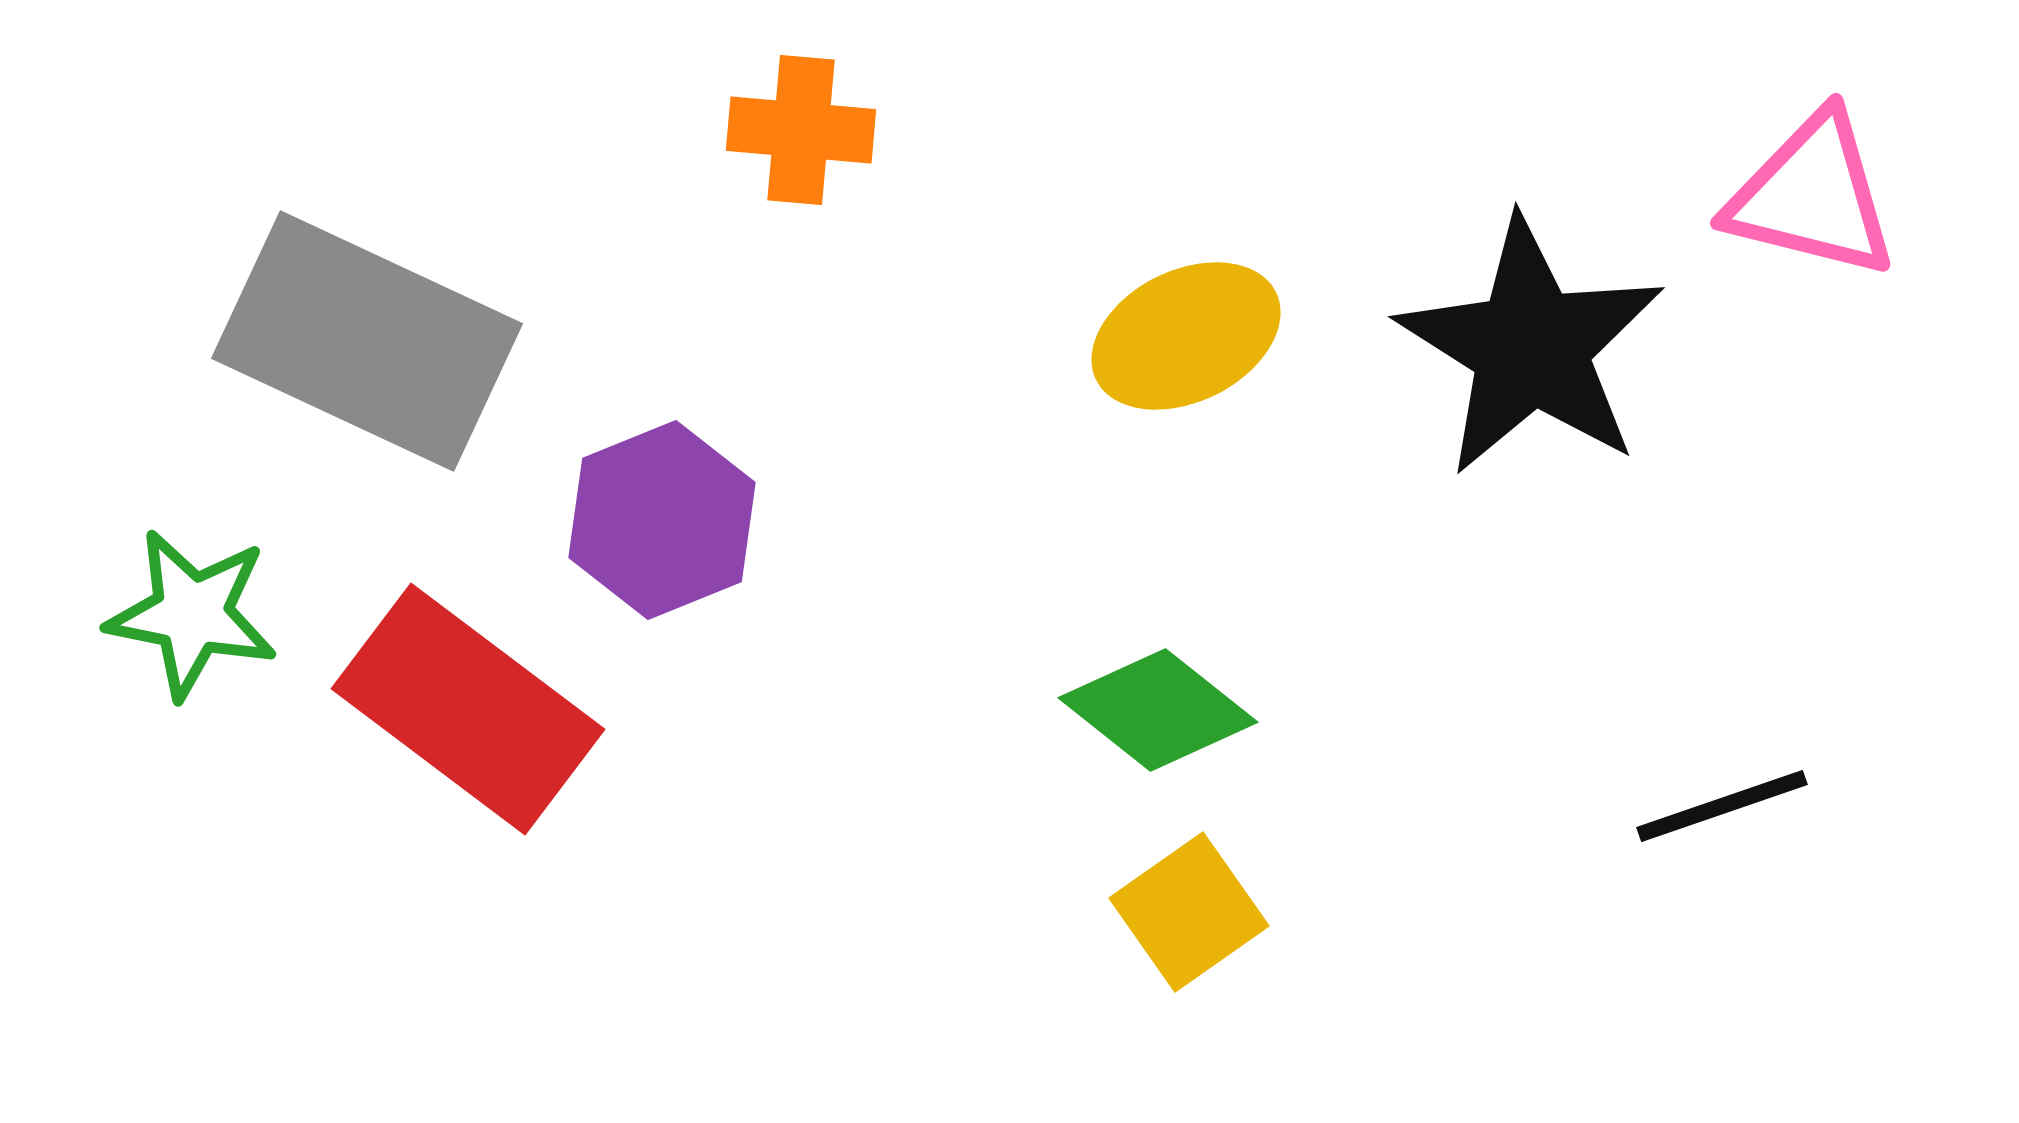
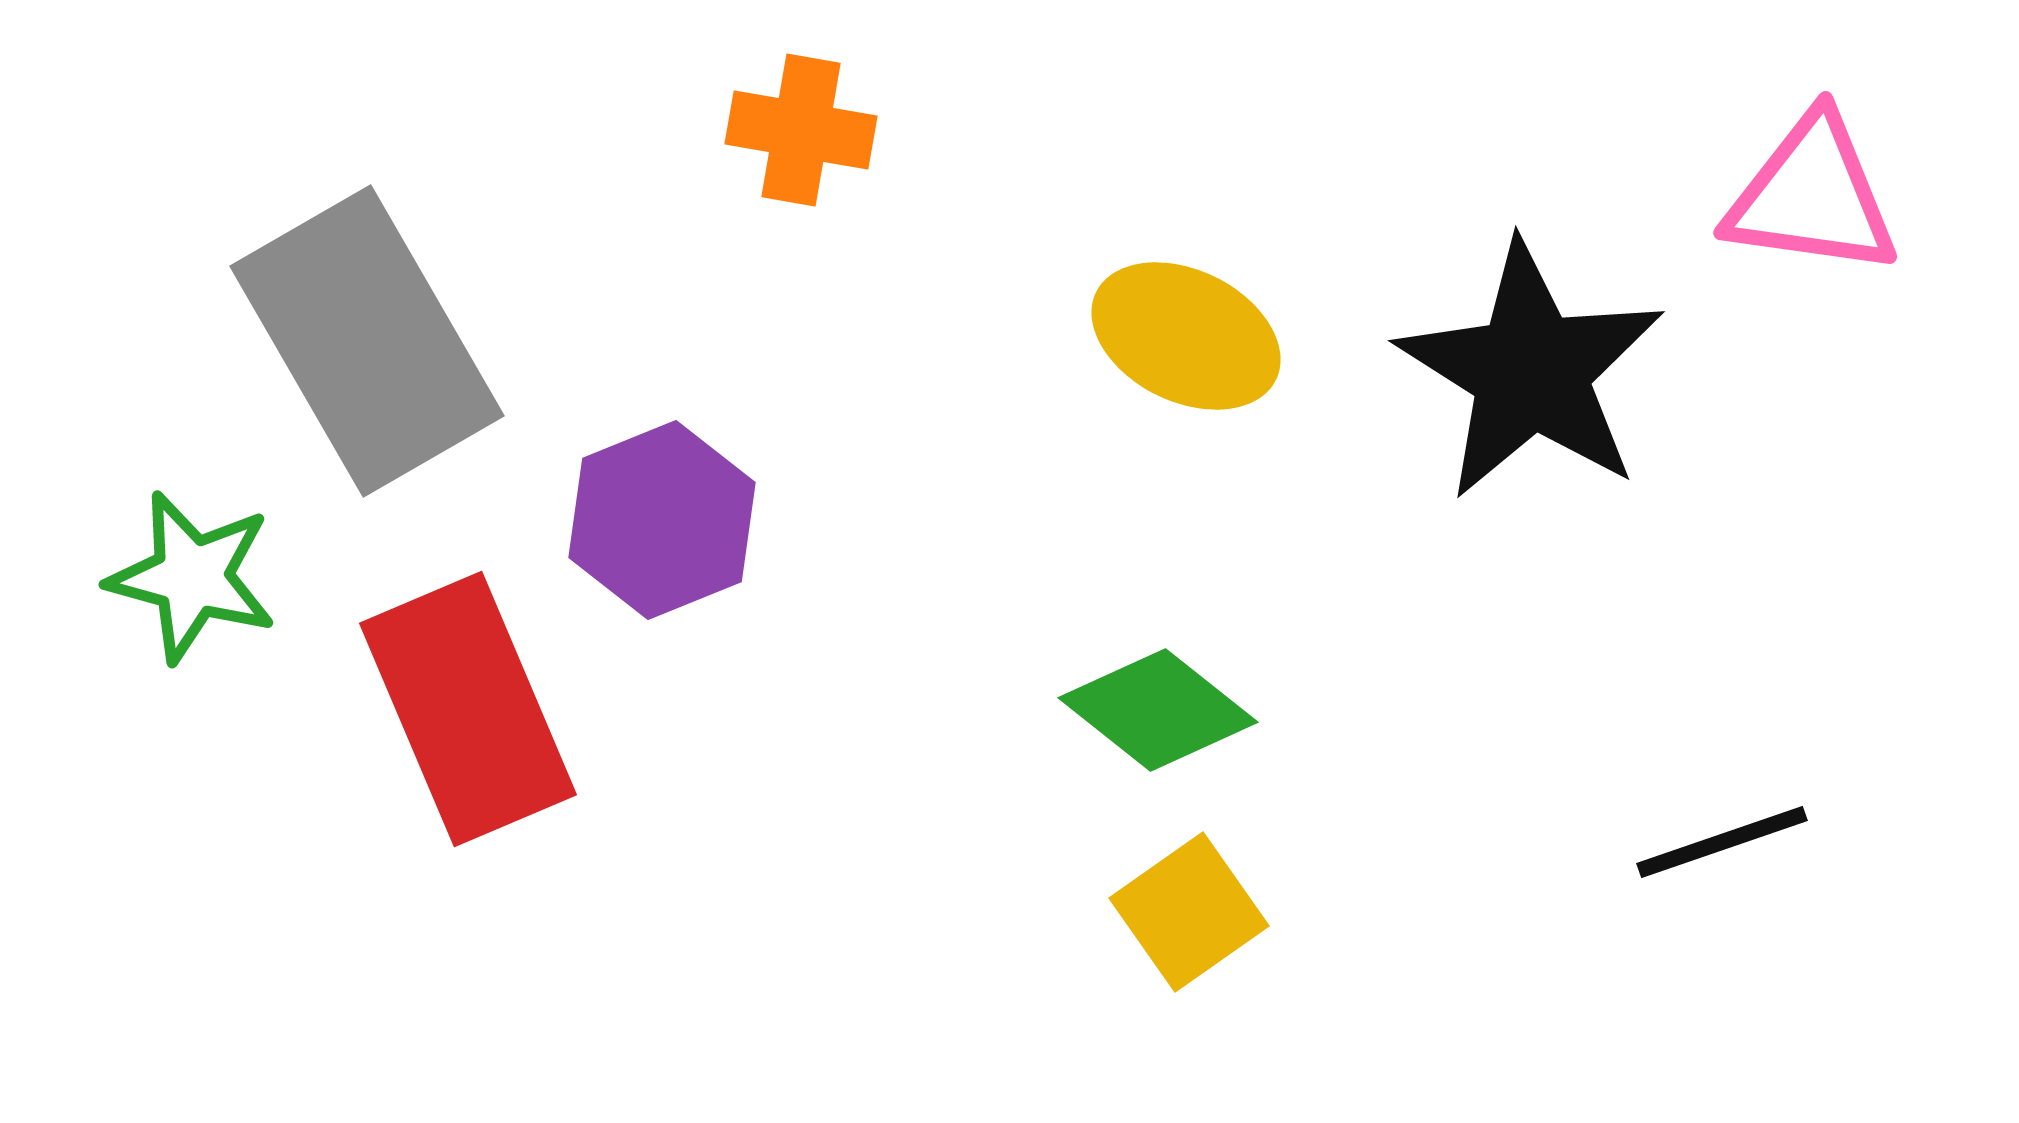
orange cross: rotated 5 degrees clockwise
pink triangle: rotated 6 degrees counterclockwise
yellow ellipse: rotated 52 degrees clockwise
gray rectangle: rotated 35 degrees clockwise
black star: moved 24 px down
green star: moved 37 px up; rotated 4 degrees clockwise
red rectangle: rotated 30 degrees clockwise
black line: moved 36 px down
